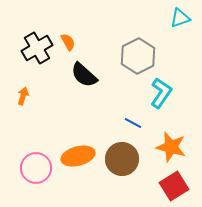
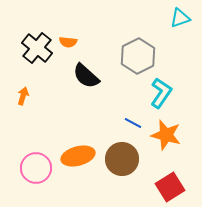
orange semicircle: rotated 126 degrees clockwise
black cross: rotated 20 degrees counterclockwise
black semicircle: moved 2 px right, 1 px down
orange star: moved 5 px left, 12 px up
red square: moved 4 px left, 1 px down
